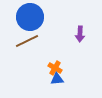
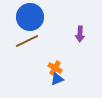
blue triangle: rotated 16 degrees counterclockwise
